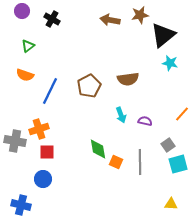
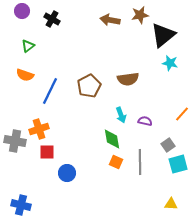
green diamond: moved 14 px right, 10 px up
blue circle: moved 24 px right, 6 px up
